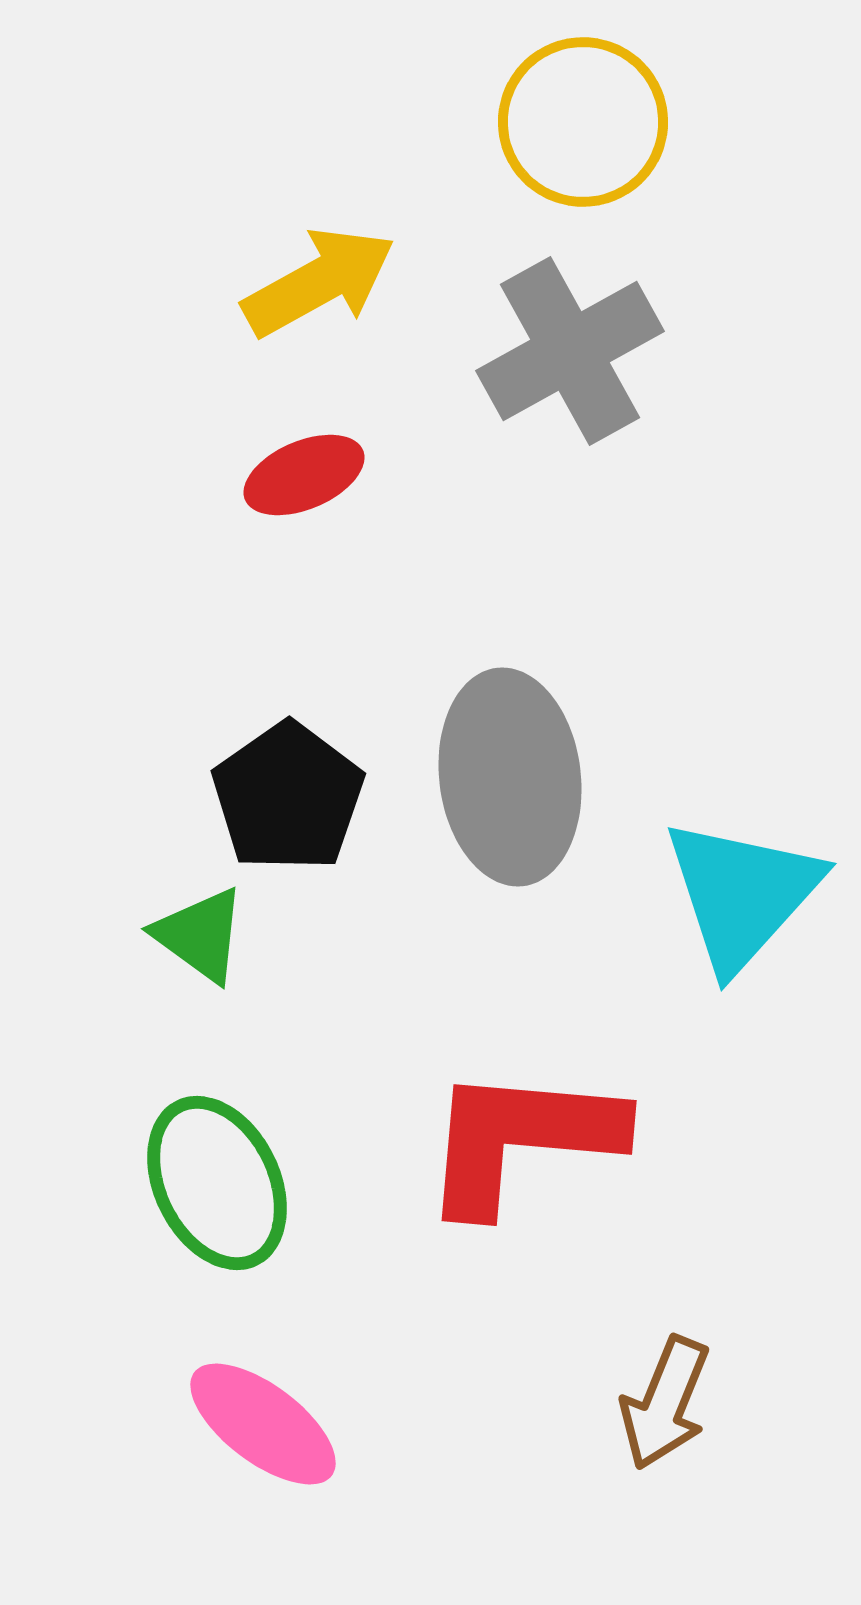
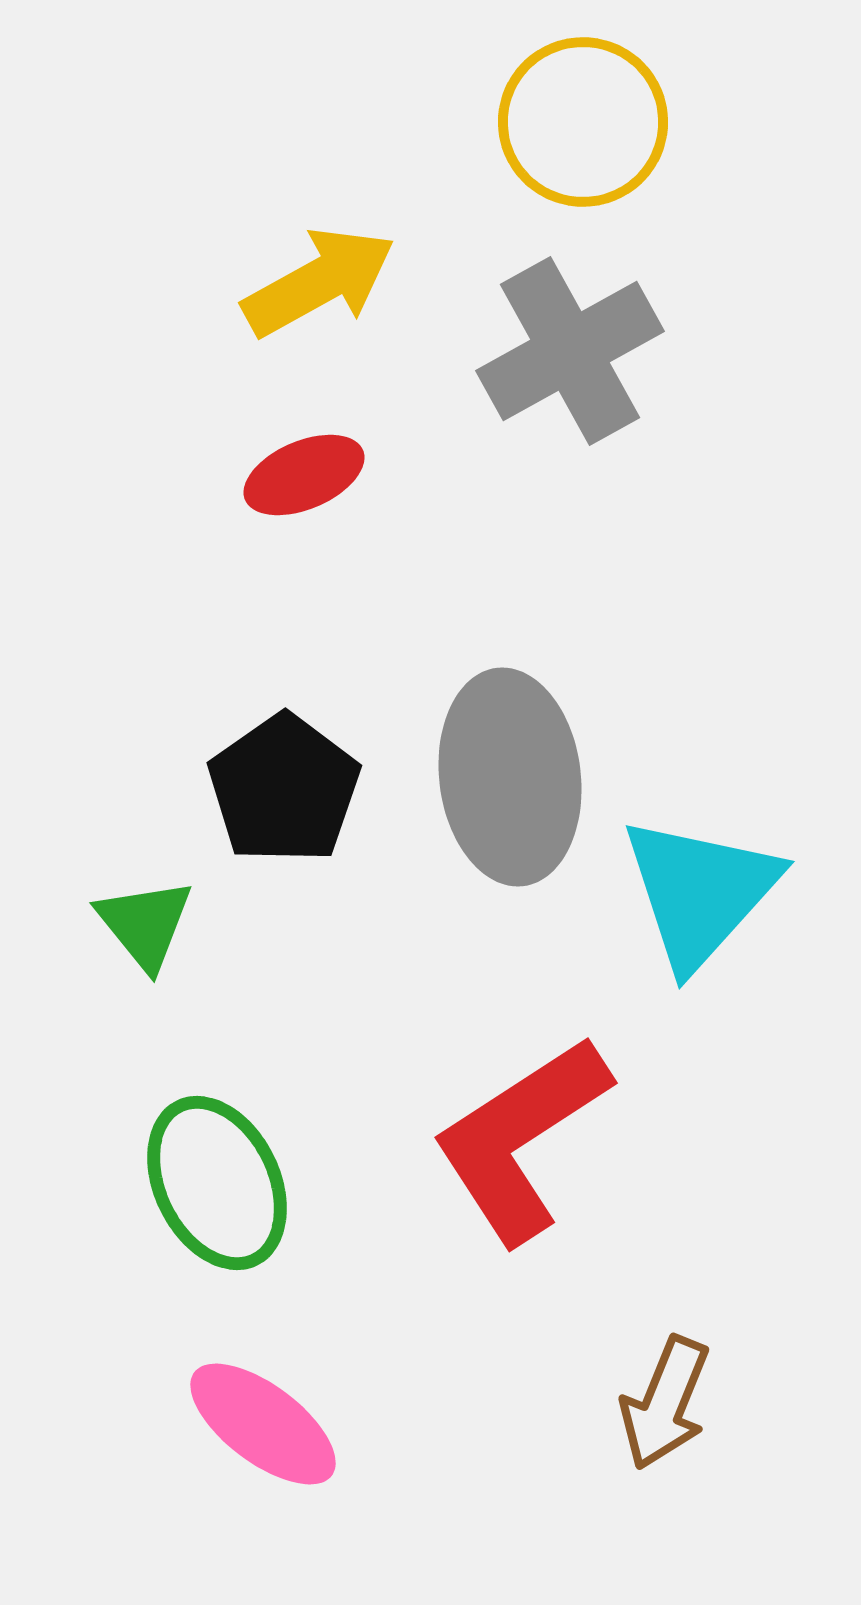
black pentagon: moved 4 px left, 8 px up
cyan triangle: moved 42 px left, 2 px up
green triangle: moved 55 px left, 11 px up; rotated 15 degrees clockwise
red L-shape: rotated 38 degrees counterclockwise
